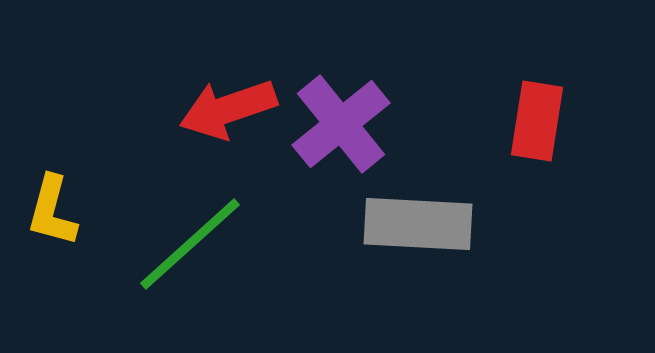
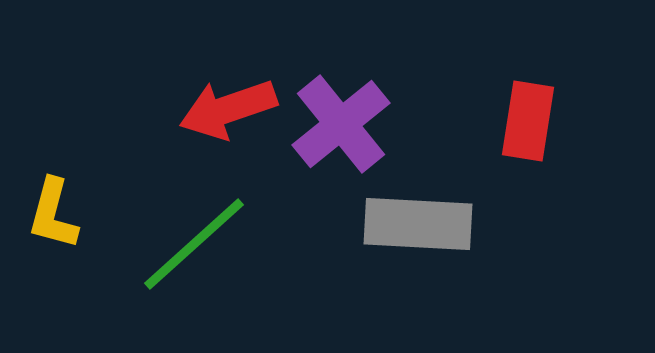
red rectangle: moved 9 px left
yellow L-shape: moved 1 px right, 3 px down
green line: moved 4 px right
